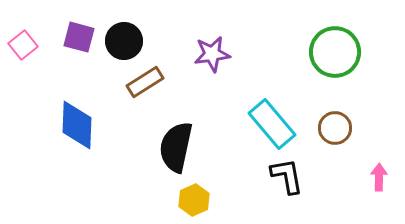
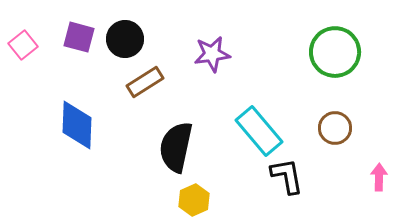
black circle: moved 1 px right, 2 px up
cyan rectangle: moved 13 px left, 7 px down
